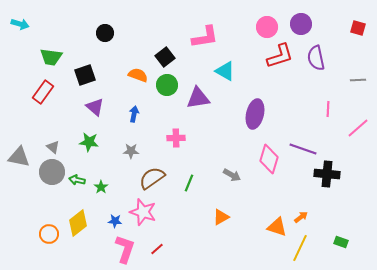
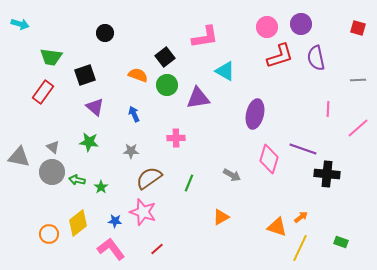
blue arrow at (134, 114): rotated 35 degrees counterclockwise
brown semicircle at (152, 178): moved 3 px left
pink L-shape at (125, 249): moved 14 px left; rotated 56 degrees counterclockwise
